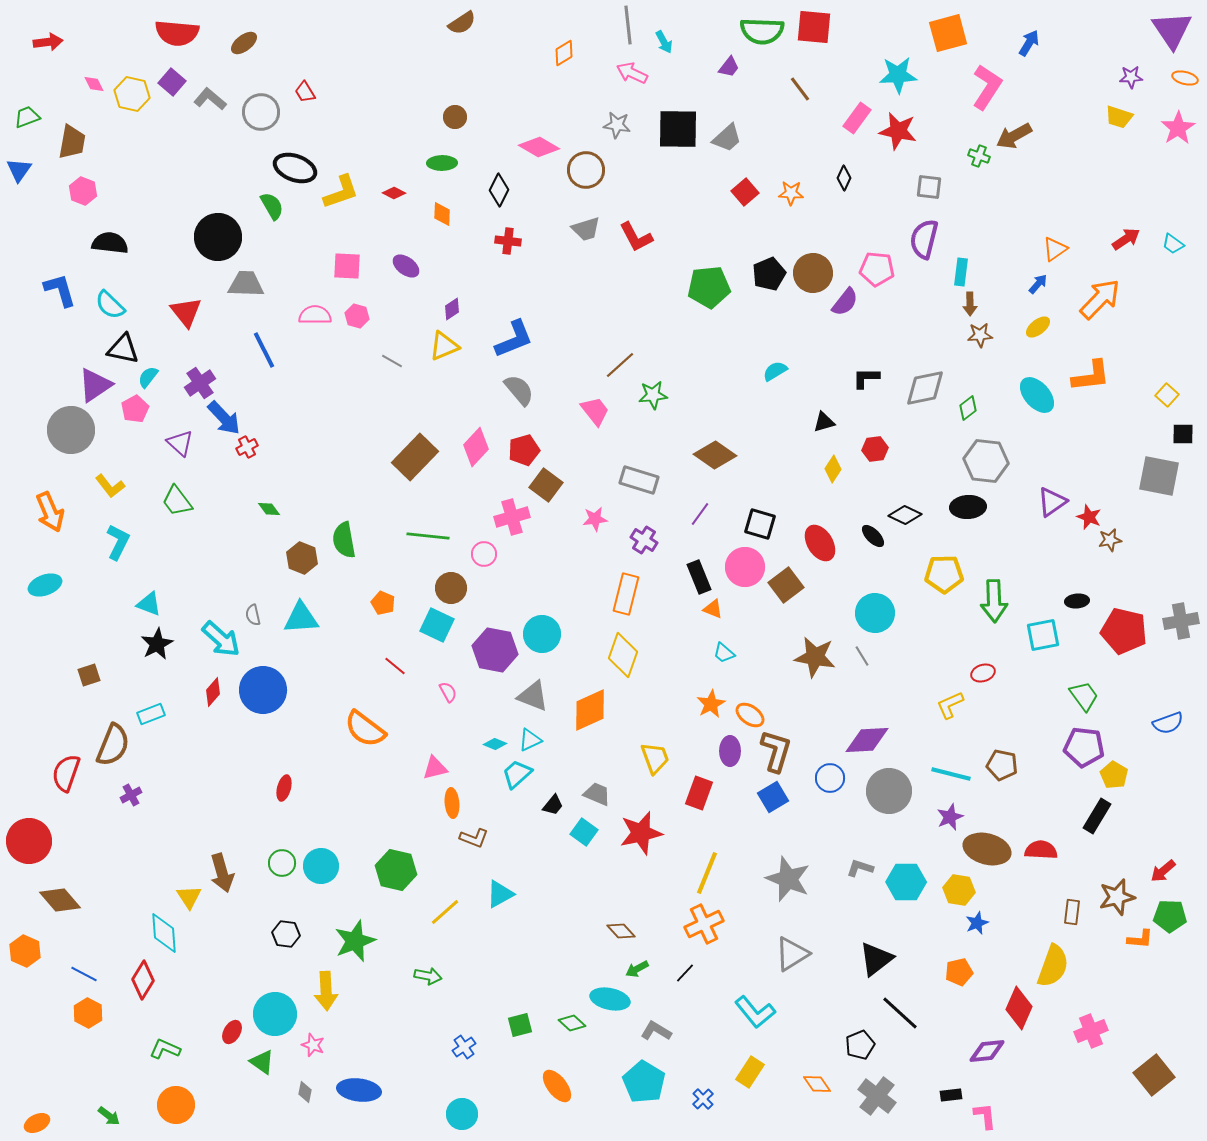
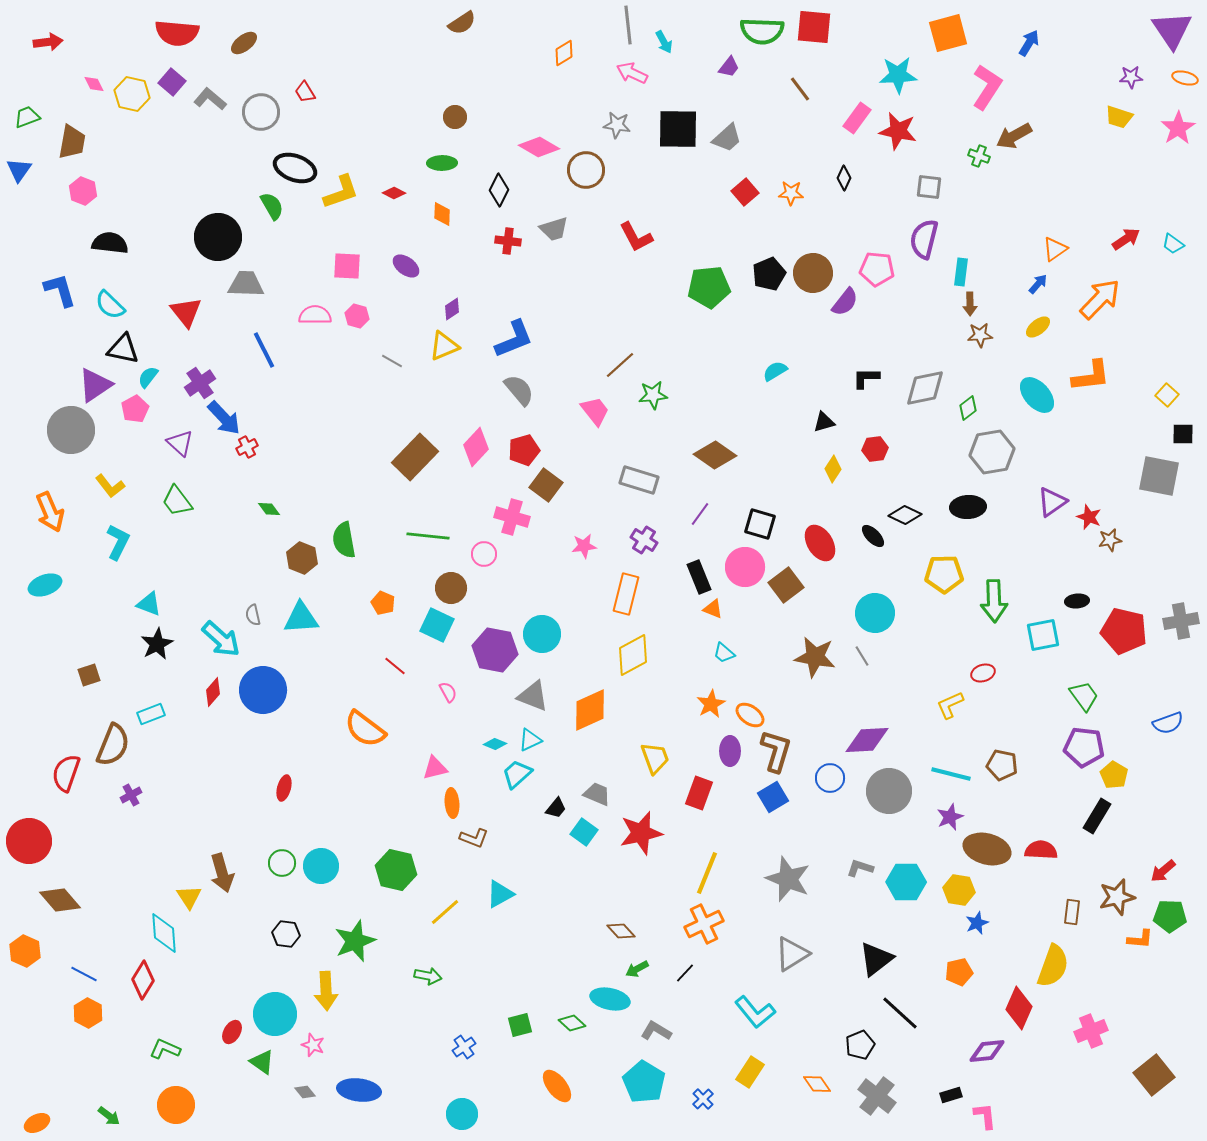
gray trapezoid at (586, 229): moved 32 px left
gray hexagon at (986, 461): moved 6 px right, 9 px up; rotated 15 degrees counterclockwise
pink cross at (512, 517): rotated 32 degrees clockwise
pink star at (595, 519): moved 11 px left, 27 px down
yellow diamond at (623, 655): moved 10 px right; rotated 42 degrees clockwise
black trapezoid at (553, 805): moved 3 px right, 3 px down
gray diamond at (305, 1092): rotated 50 degrees counterclockwise
black rectangle at (951, 1095): rotated 10 degrees counterclockwise
